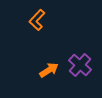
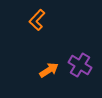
purple cross: rotated 10 degrees counterclockwise
